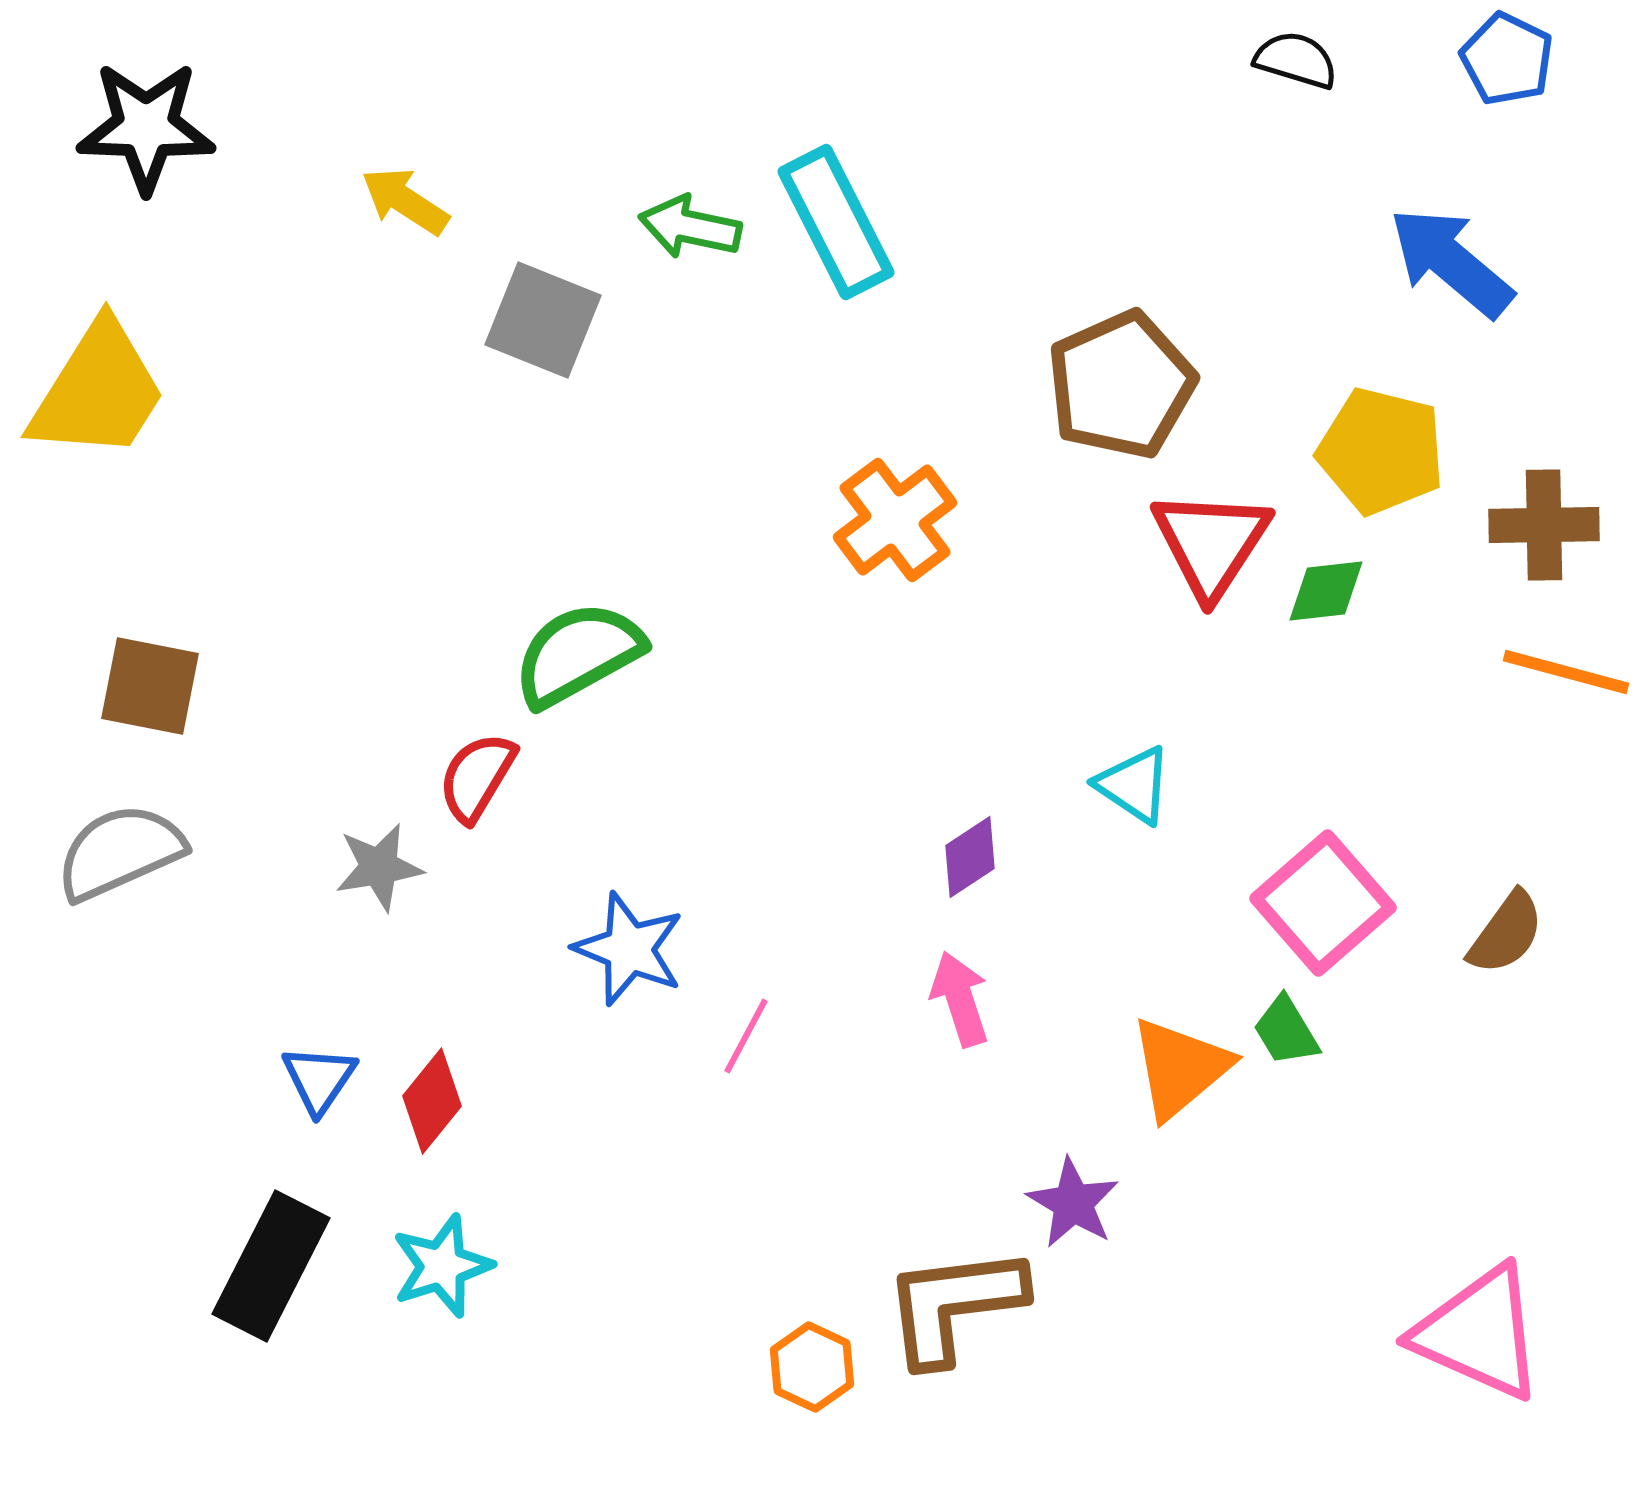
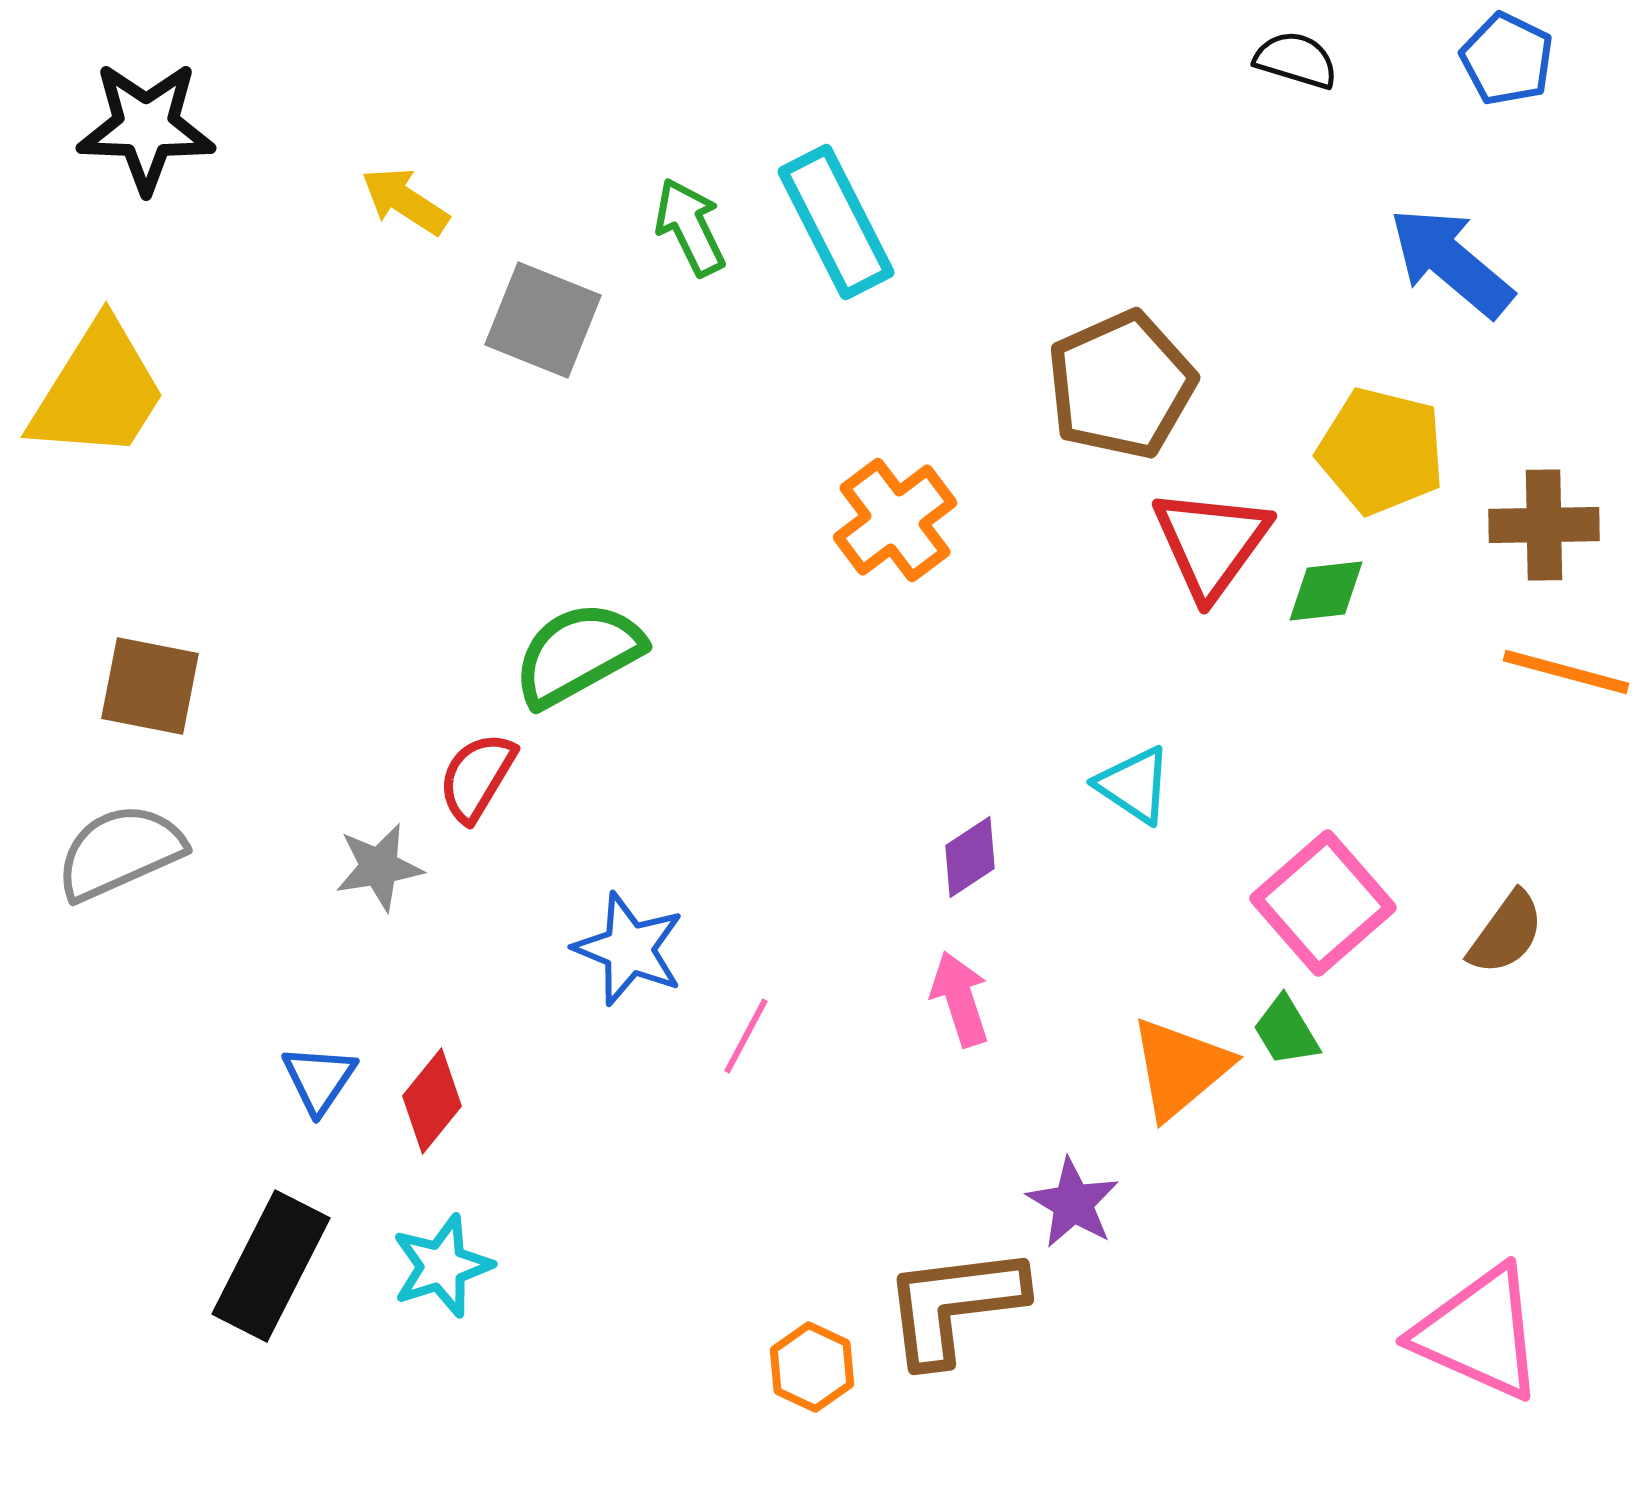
green arrow: rotated 52 degrees clockwise
red triangle: rotated 3 degrees clockwise
